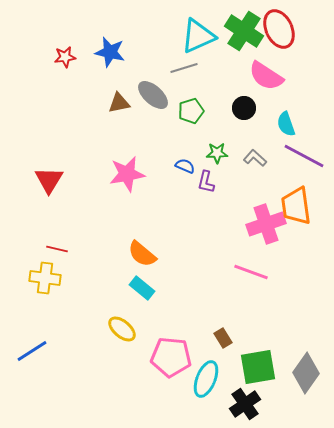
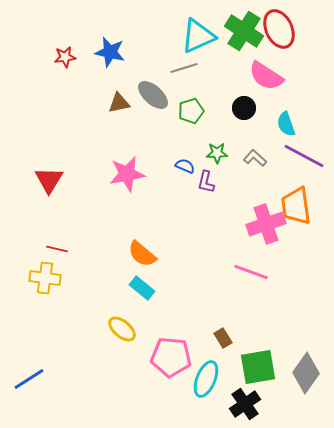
blue line: moved 3 px left, 28 px down
